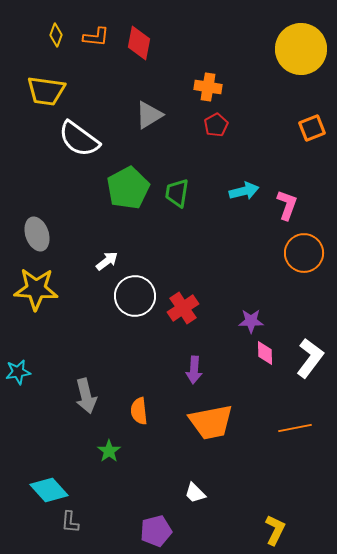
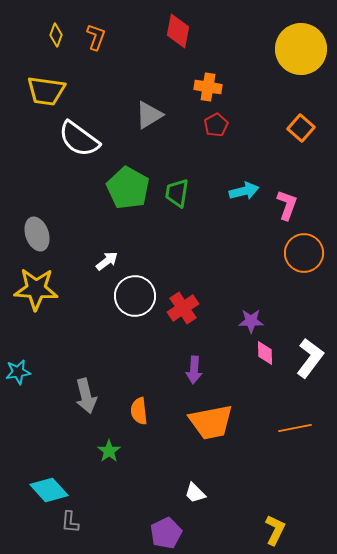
orange L-shape: rotated 76 degrees counterclockwise
red diamond: moved 39 px right, 12 px up
orange square: moved 11 px left; rotated 28 degrees counterclockwise
green pentagon: rotated 15 degrees counterclockwise
purple pentagon: moved 10 px right, 2 px down; rotated 12 degrees counterclockwise
